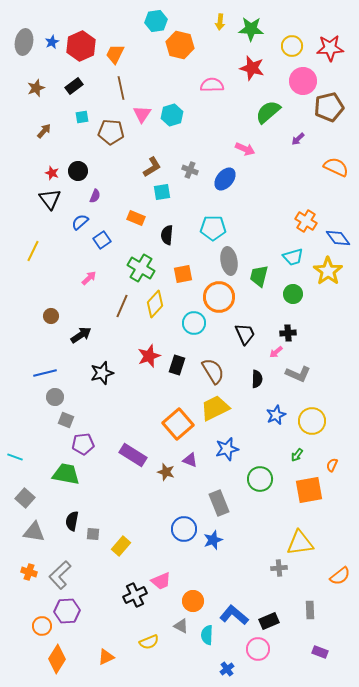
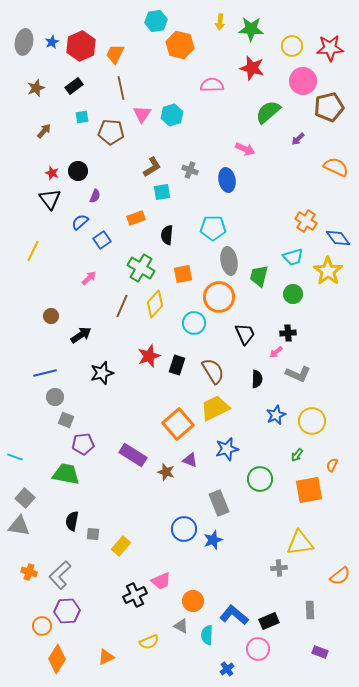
blue ellipse at (225, 179): moved 2 px right, 1 px down; rotated 50 degrees counterclockwise
orange rectangle at (136, 218): rotated 42 degrees counterclockwise
gray triangle at (34, 532): moved 15 px left, 6 px up
